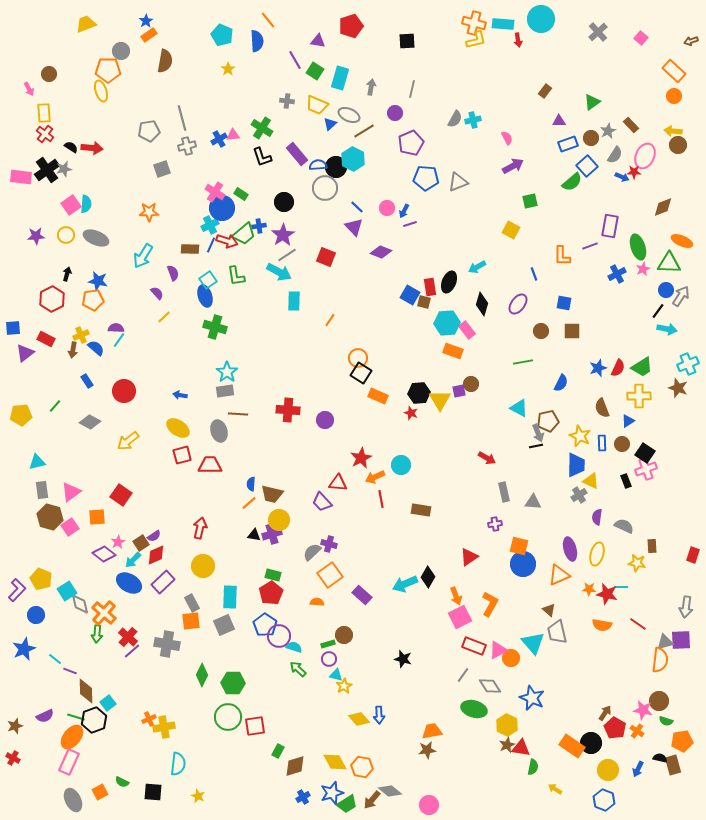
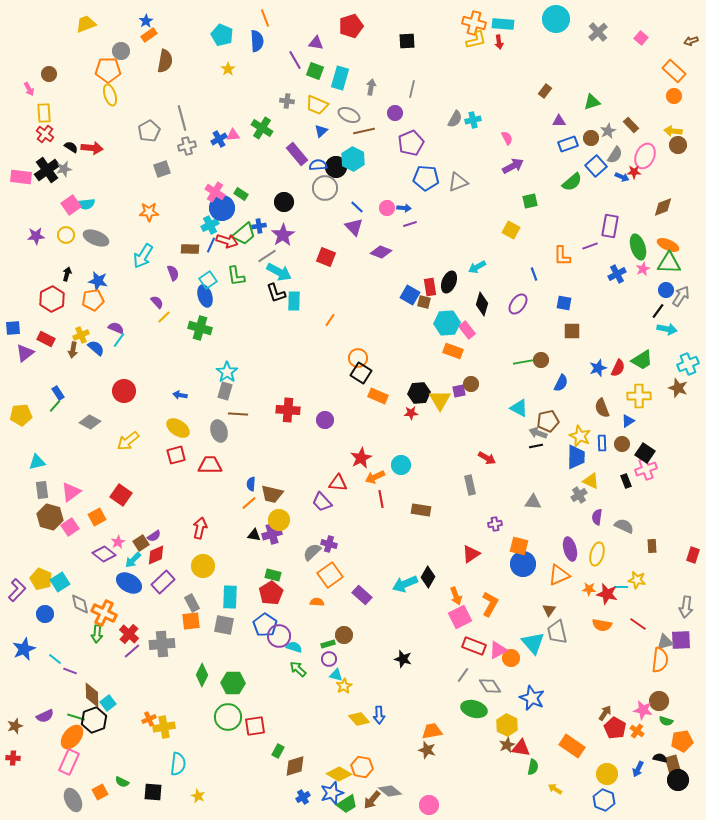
cyan circle at (541, 19): moved 15 px right
orange line at (268, 20): moved 3 px left, 2 px up; rotated 18 degrees clockwise
red arrow at (518, 40): moved 19 px left, 2 px down
purple triangle at (318, 41): moved 2 px left, 2 px down
green square at (315, 71): rotated 12 degrees counterclockwise
yellow ellipse at (101, 91): moved 9 px right, 4 px down
green triangle at (592, 102): rotated 18 degrees clockwise
blue triangle at (330, 124): moved 9 px left, 7 px down
gray pentagon at (149, 131): rotated 20 degrees counterclockwise
brown line at (364, 131): rotated 20 degrees clockwise
black L-shape at (262, 157): moved 14 px right, 136 px down
blue square at (587, 166): moved 9 px right
cyan semicircle at (86, 204): rotated 78 degrees clockwise
blue arrow at (404, 211): moved 3 px up; rotated 112 degrees counterclockwise
orange ellipse at (682, 241): moved 14 px left, 4 px down
gray line at (287, 255): moved 20 px left, 1 px down
purple semicircle at (157, 293): moved 9 px down
green cross at (215, 327): moved 15 px left, 1 px down
purple semicircle at (116, 328): rotated 21 degrees clockwise
brown circle at (541, 331): moved 29 px down
green trapezoid at (642, 367): moved 7 px up
blue rectangle at (87, 381): moved 29 px left, 12 px down
gray rectangle at (225, 391): rotated 66 degrees counterclockwise
red star at (411, 413): rotated 24 degrees counterclockwise
gray arrow at (538, 433): rotated 132 degrees clockwise
red square at (182, 455): moved 6 px left
blue trapezoid at (576, 465): moved 8 px up
gray rectangle at (504, 492): moved 34 px left, 7 px up
orange square at (97, 517): rotated 24 degrees counterclockwise
red triangle at (469, 557): moved 2 px right, 3 px up
yellow star at (637, 563): moved 17 px down
cyan square at (67, 591): moved 7 px left, 9 px up
brown triangle at (549, 610): rotated 24 degrees clockwise
orange cross at (104, 613): rotated 15 degrees counterclockwise
blue circle at (36, 615): moved 9 px right, 1 px up
gray square at (224, 625): rotated 35 degrees clockwise
red cross at (128, 637): moved 1 px right, 3 px up
gray cross at (167, 644): moved 5 px left; rotated 15 degrees counterclockwise
brown diamond at (86, 691): moved 6 px right, 4 px down
black circle at (591, 743): moved 87 px right, 37 px down
brown star at (427, 750): rotated 24 degrees clockwise
red cross at (13, 758): rotated 24 degrees counterclockwise
yellow diamond at (335, 762): moved 4 px right, 12 px down; rotated 30 degrees counterclockwise
yellow circle at (608, 770): moved 1 px left, 4 px down
